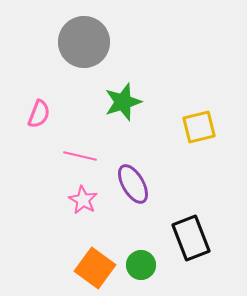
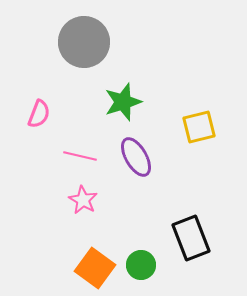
purple ellipse: moved 3 px right, 27 px up
